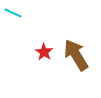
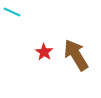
cyan line: moved 1 px left, 1 px up
